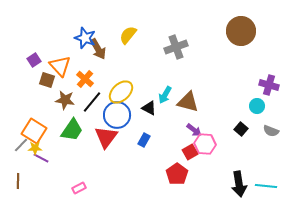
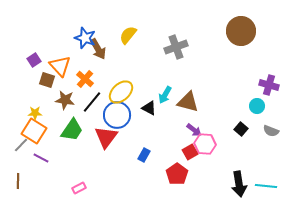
blue rectangle: moved 15 px down
yellow star: moved 35 px up
